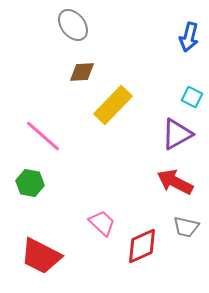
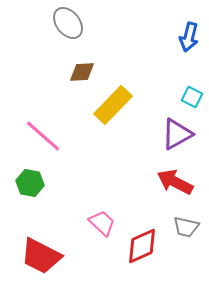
gray ellipse: moved 5 px left, 2 px up
